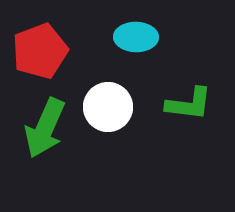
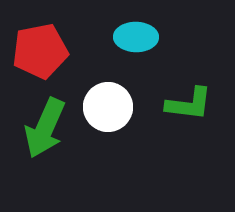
red pentagon: rotated 10 degrees clockwise
